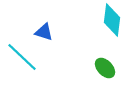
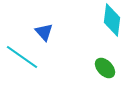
blue triangle: rotated 30 degrees clockwise
cyan line: rotated 8 degrees counterclockwise
